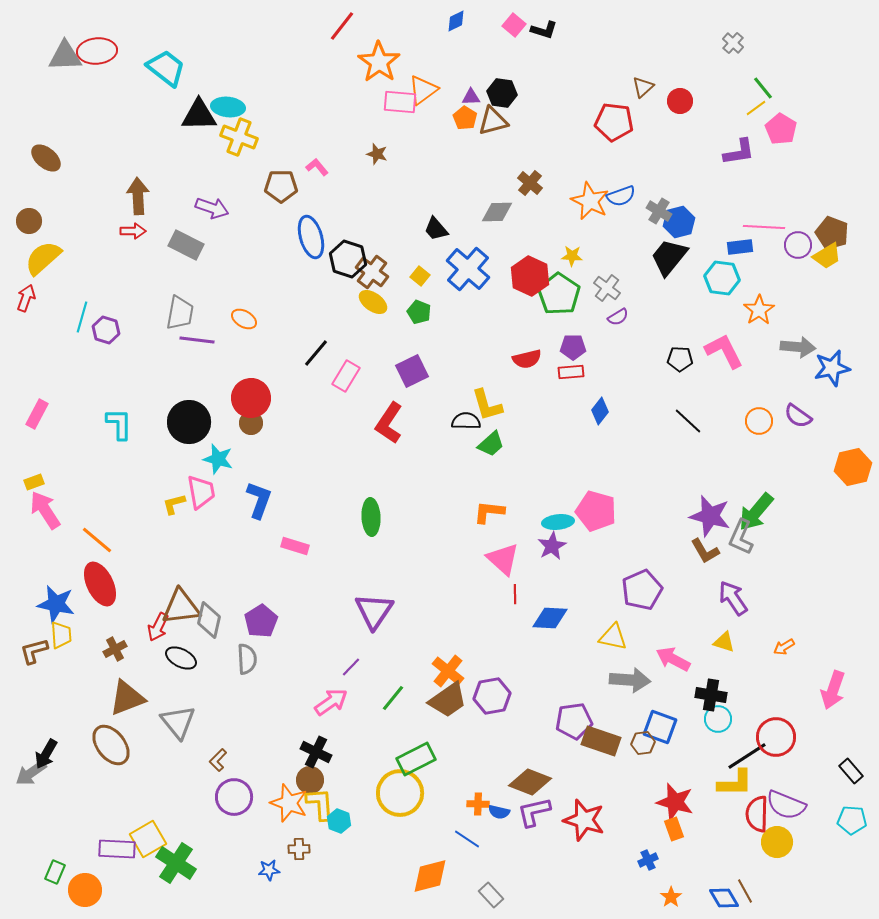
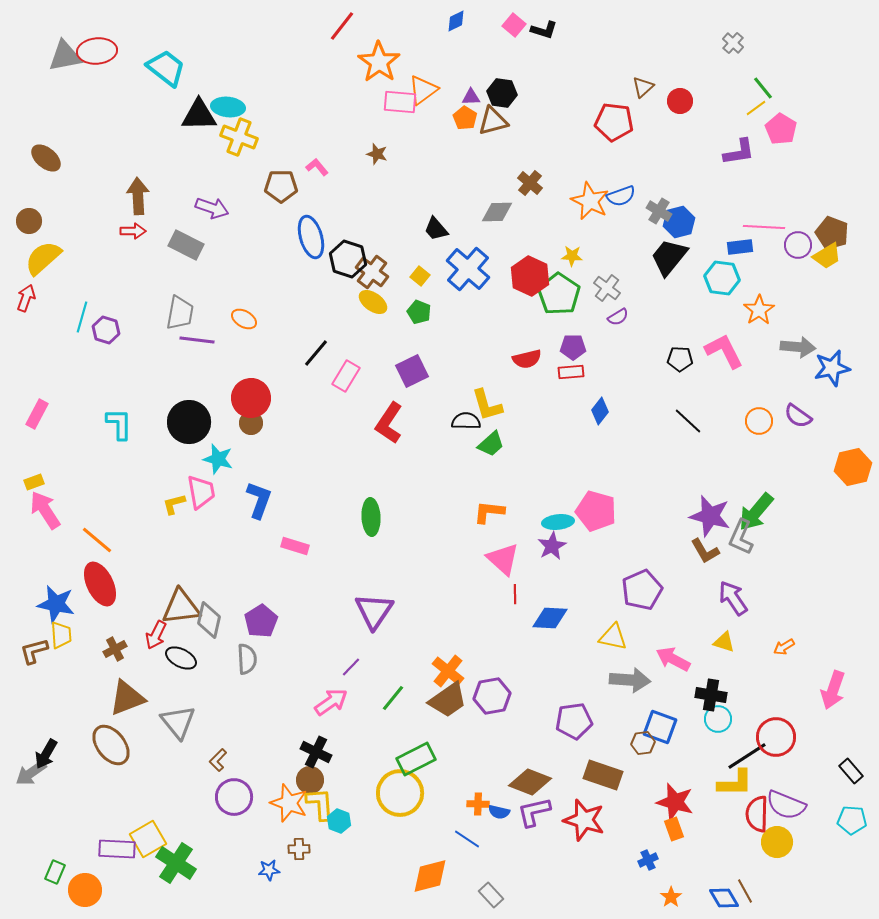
gray triangle at (65, 56): rotated 9 degrees counterclockwise
red arrow at (158, 627): moved 2 px left, 8 px down
brown rectangle at (601, 741): moved 2 px right, 34 px down
